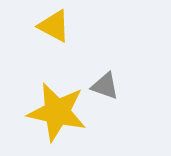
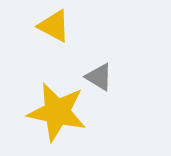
gray triangle: moved 6 px left, 9 px up; rotated 12 degrees clockwise
